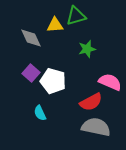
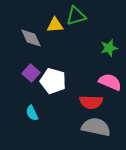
green star: moved 22 px right, 1 px up
red semicircle: rotated 30 degrees clockwise
cyan semicircle: moved 8 px left
